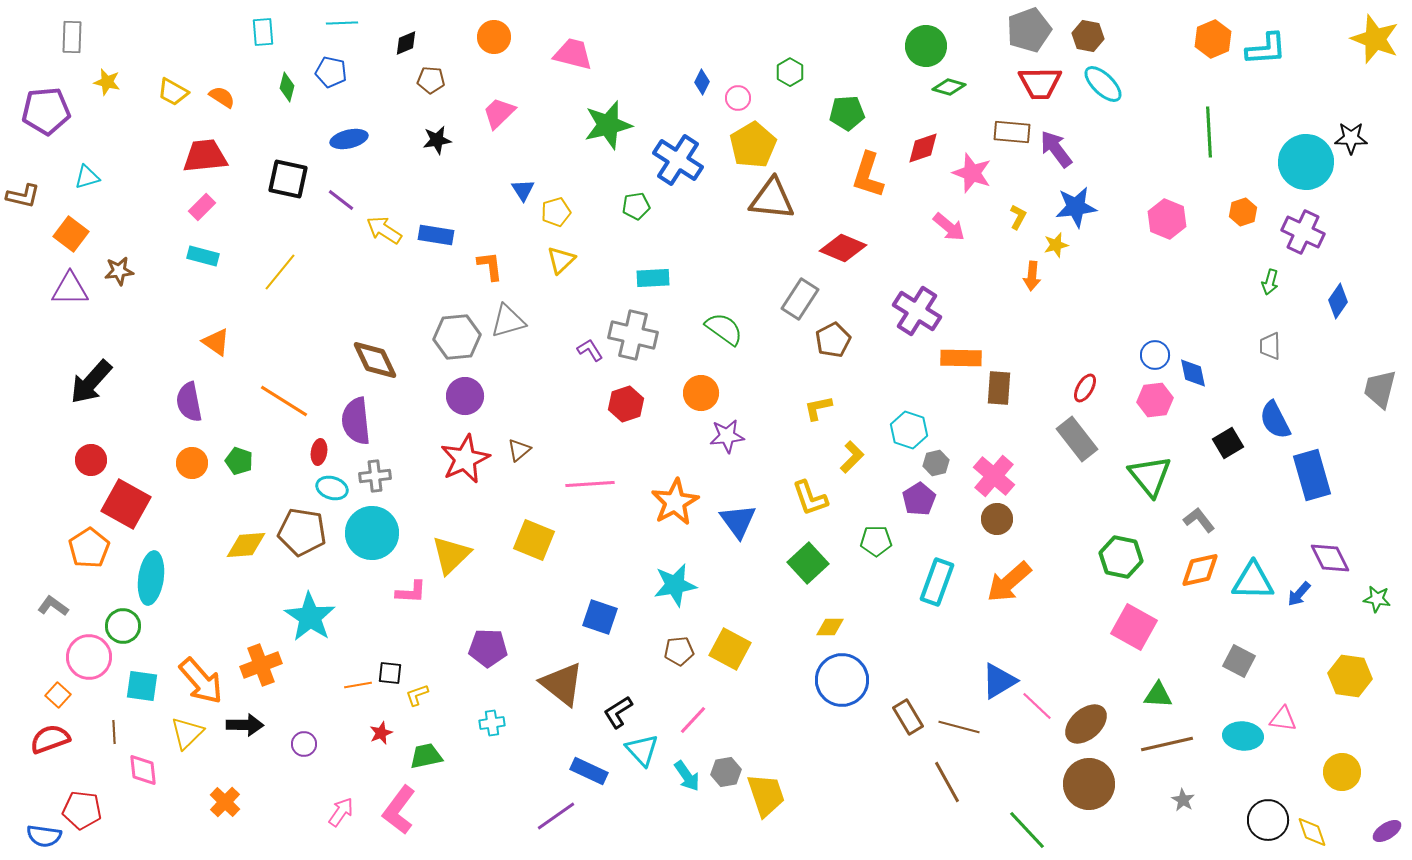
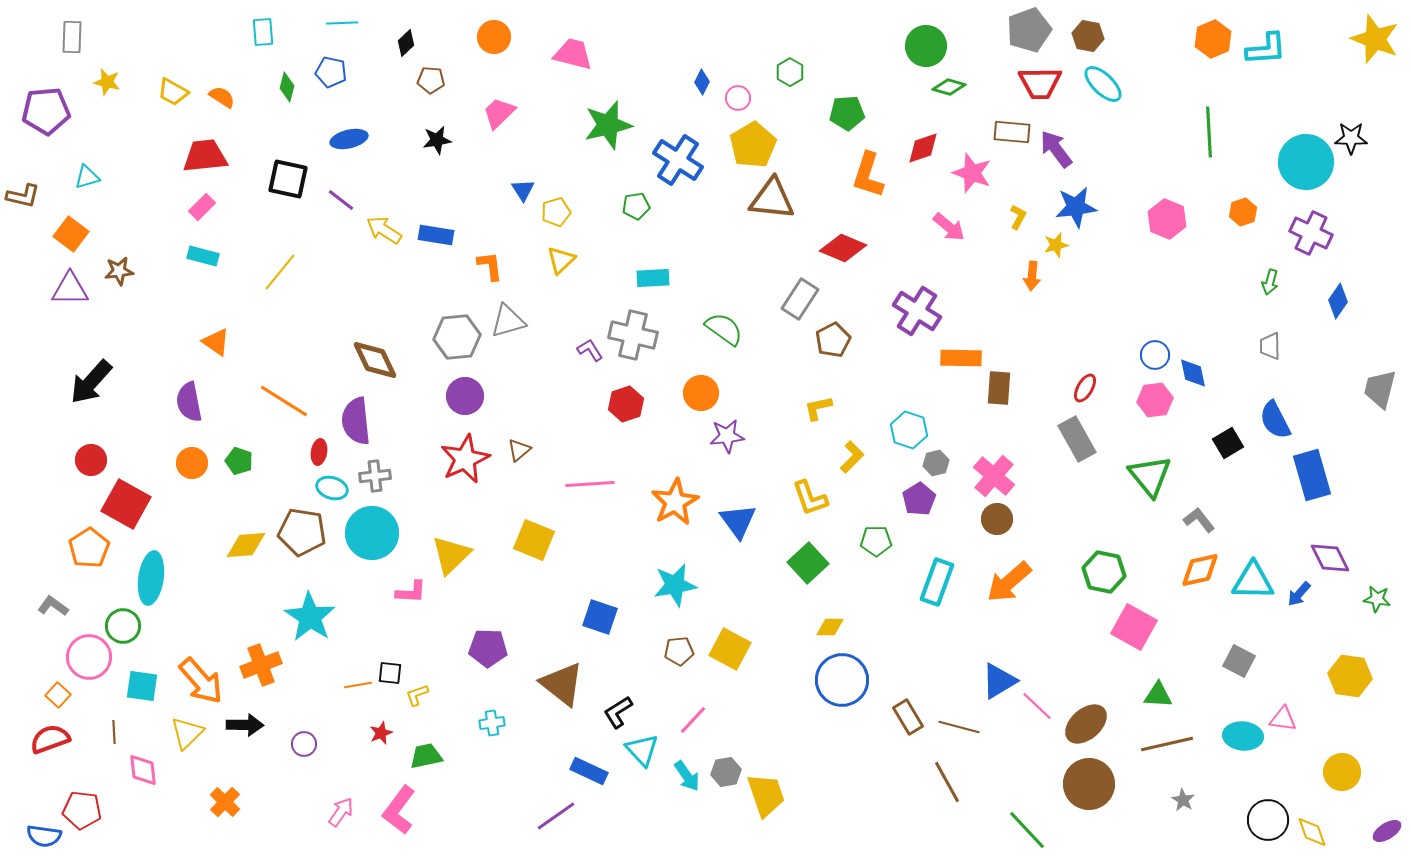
black diamond at (406, 43): rotated 20 degrees counterclockwise
purple cross at (1303, 232): moved 8 px right, 1 px down
gray rectangle at (1077, 439): rotated 9 degrees clockwise
green hexagon at (1121, 557): moved 17 px left, 15 px down
